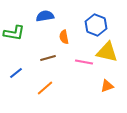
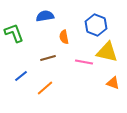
green L-shape: rotated 120 degrees counterclockwise
blue line: moved 5 px right, 3 px down
orange triangle: moved 6 px right, 3 px up; rotated 40 degrees clockwise
